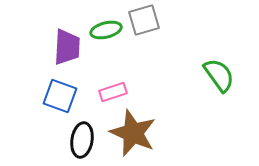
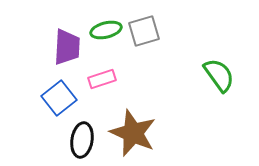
gray square: moved 11 px down
pink rectangle: moved 11 px left, 13 px up
blue square: moved 1 px left, 2 px down; rotated 32 degrees clockwise
